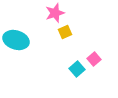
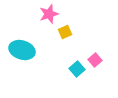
pink star: moved 6 px left, 1 px down
cyan ellipse: moved 6 px right, 10 px down
pink square: moved 1 px right, 1 px down
